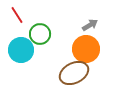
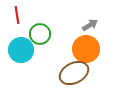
red line: rotated 24 degrees clockwise
